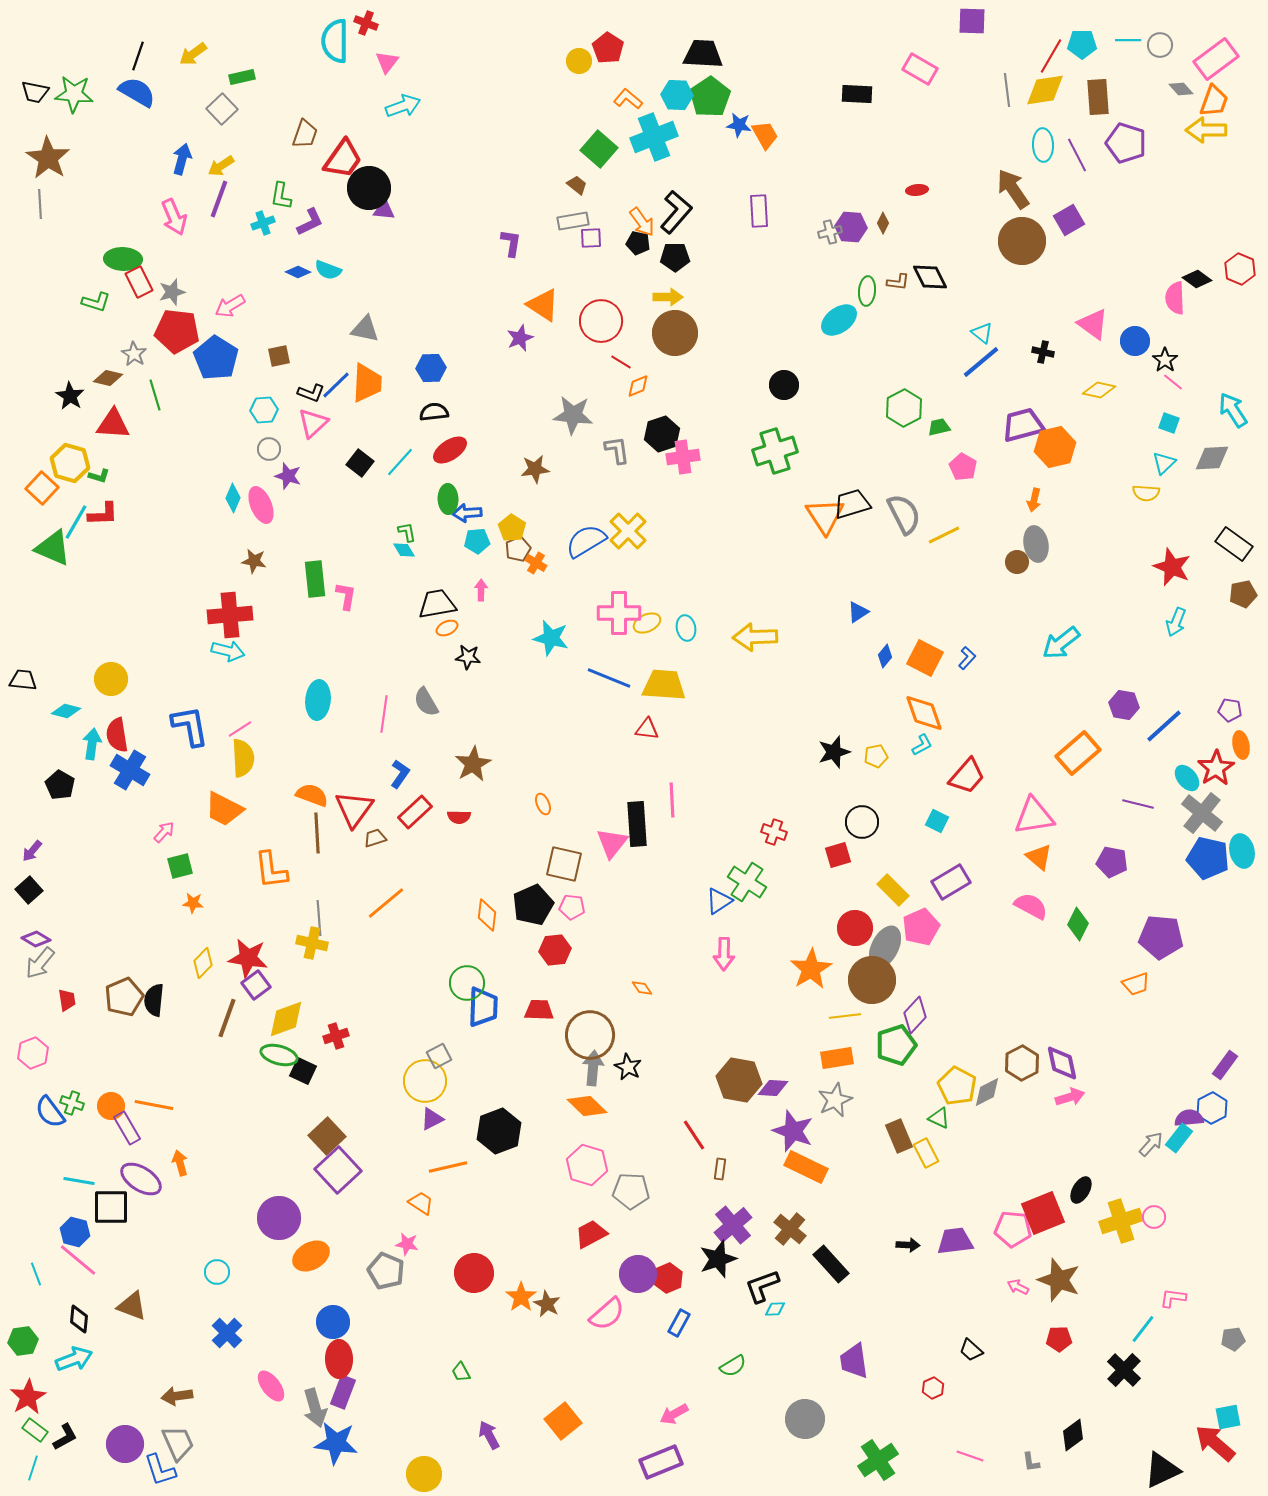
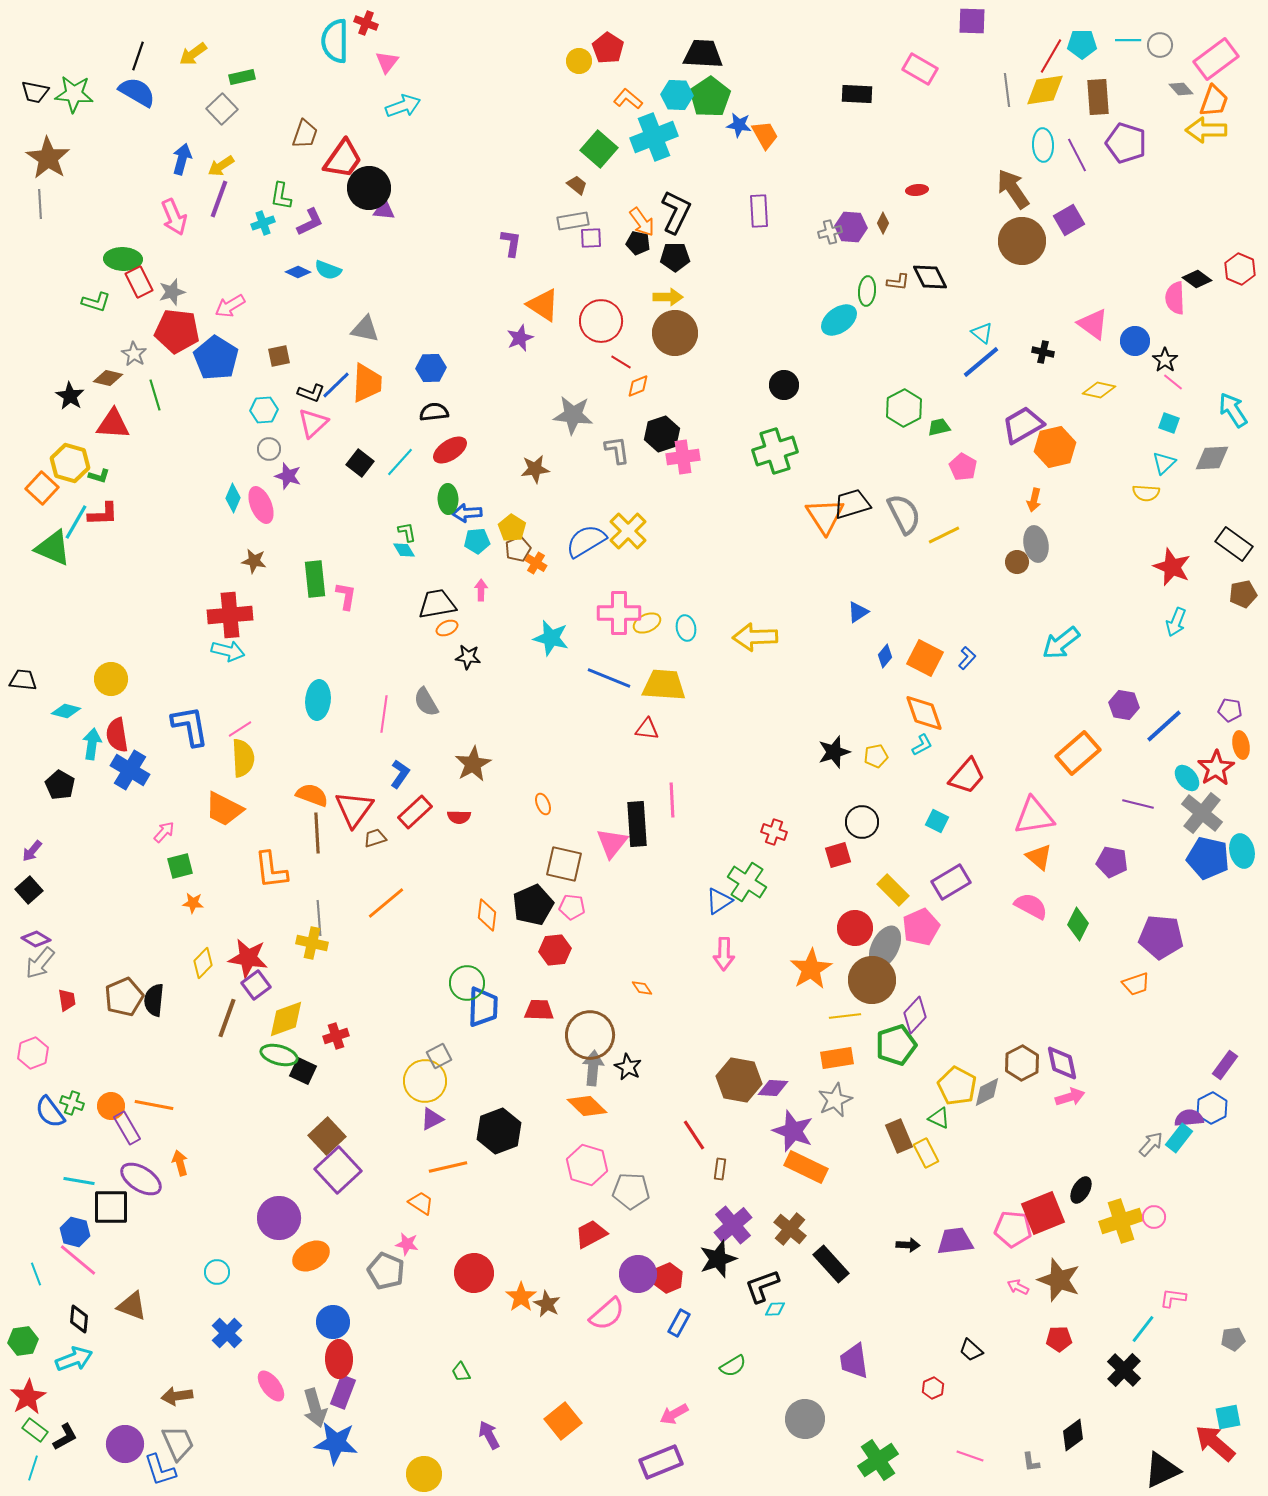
black L-shape at (676, 212): rotated 15 degrees counterclockwise
purple trapezoid at (1023, 425): rotated 15 degrees counterclockwise
